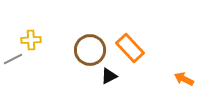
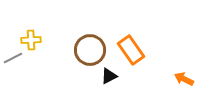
orange rectangle: moved 1 px right, 2 px down; rotated 8 degrees clockwise
gray line: moved 1 px up
